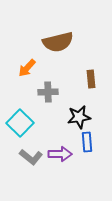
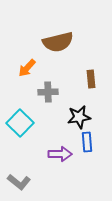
gray L-shape: moved 12 px left, 25 px down
